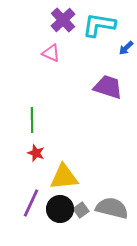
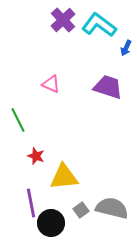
cyan L-shape: rotated 28 degrees clockwise
blue arrow: rotated 21 degrees counterclockwise
pink triangle: moved 31 px down
green line: moved 14 px left; rotated 25 degrees counterclockwise
red star: moved 3 px down
purple line: rotated 36 degrees counterclockwise
black circle: moved 9 px left, 14 px down
